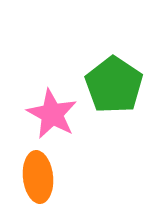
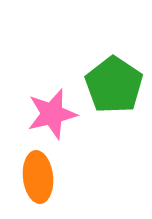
pink star: rotated 30 degrees clockwise
